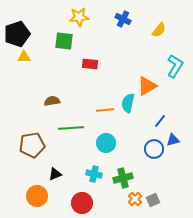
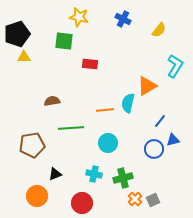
yellow star: rotated 18 degrees clockwise
cyan circle: moved 2 px right
